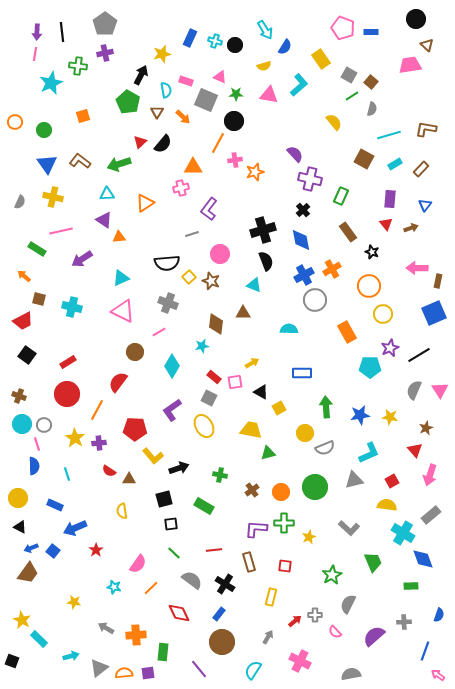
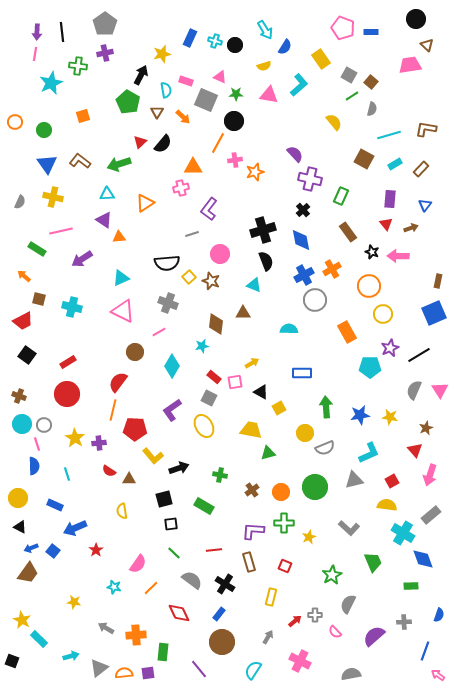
pink arrow at (417, 268): moved 19 px left, 12 px up
orange line at (97, 410): moved 16 px right; rotated 15 degrees counterclockwise
purple L-shape at (256, 529): moved 3 px left, 2 px down
red square at (285, 566): rotated 16 degrees clockwise
